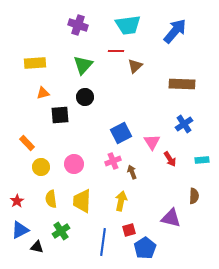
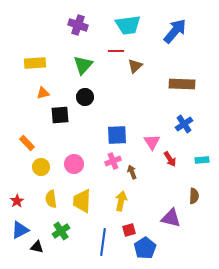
blue square: moved 4 px left, 2 px down; rotated 25 degrees clockwise
